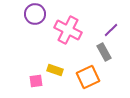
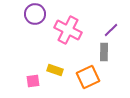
gray rectangle: rotated 30 degrees clockwise
pink square: moved 3 px left
